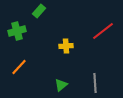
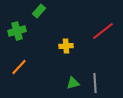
green triangle: moved 12 px right, 2 px up; rotated 24 degrees clockwise
